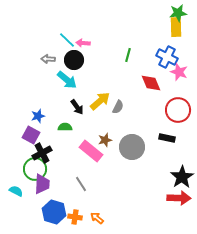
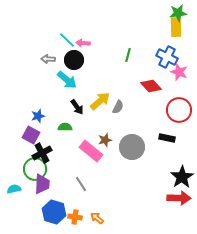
red diamond: moved 3 px down; rotated 20 degrees counterclockwise
red circle: moved 1 px right
cyan semicircle: moved 2 px left, 2 px up; rotated 40 degrees counterclockwise
